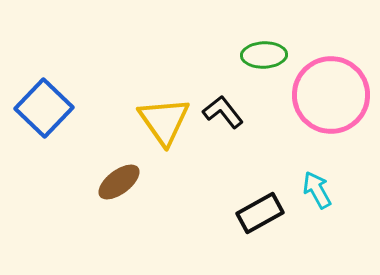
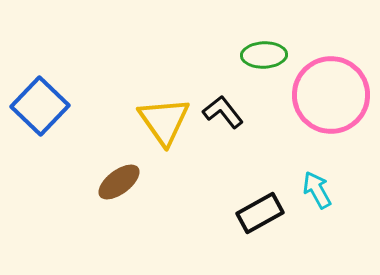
blue square: moved 4 px left, 2 px up
